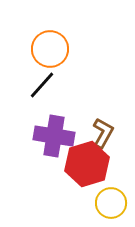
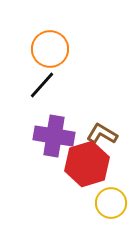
brown L-shape: moved 1 px left, 1 px down; rotated 88 degrees counterclockwise
